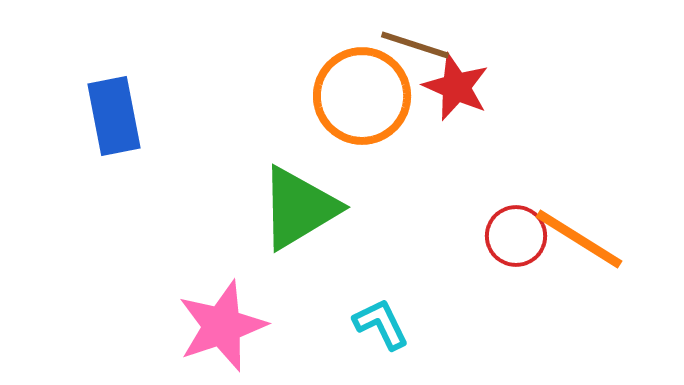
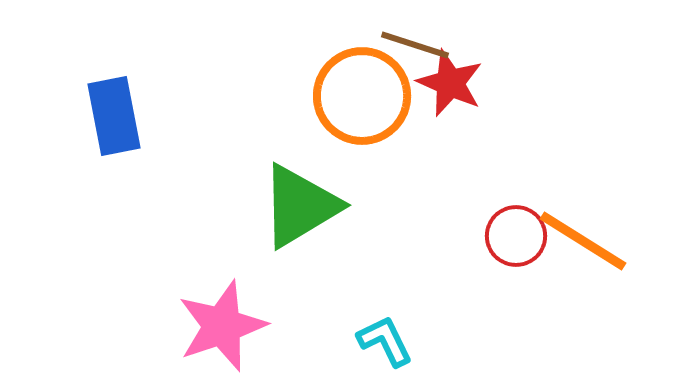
red star: moved 6 px left, 4 px up
green triangle: moved 1 px right, 2 px up
orange line: moved 4 px right, 2 px down
cyan L-shape: moved 4 px right, 17 px down
